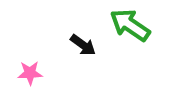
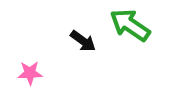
black arrow: moved 4 px up
